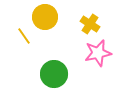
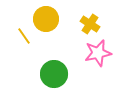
yellow circle: moved 1 px right, 2 px down
